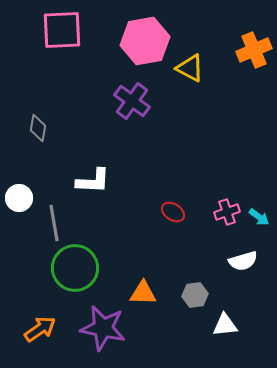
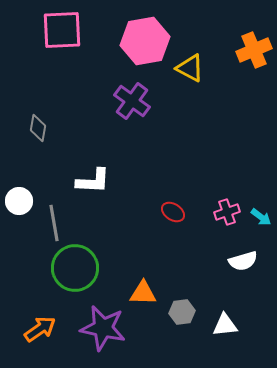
white circle: moved 3 px down
cyan arrow: moved 2 px right
gray hexagon: moved 13 px left, 17 px down
